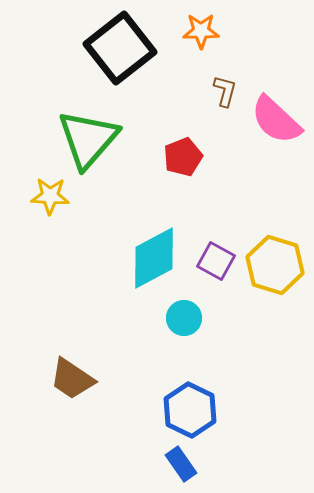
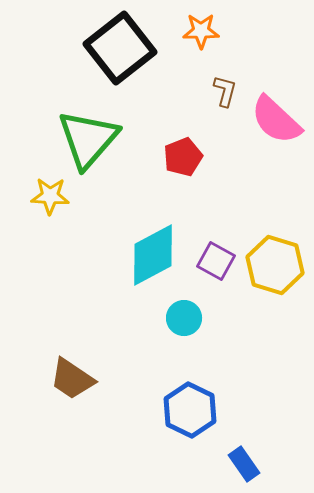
cyan diamond: moved 1 px left, 3 px up
blue rectangle: moved 63 px right
